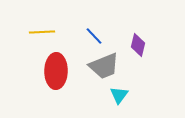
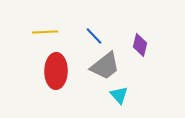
yellow line: moved 3 px right
purple diamond: moved 2 px right
gray trapezoid: moved 1 px right; rotated 16 degrees counterclockwise
cyan triangle: rotated 18 degrees counterclockwise
